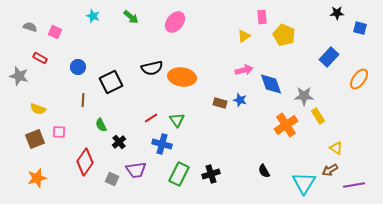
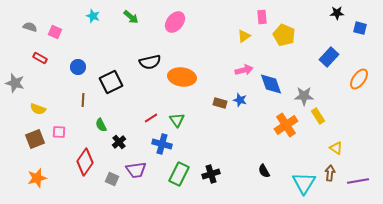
black semicircle at (152, 68): moved 2 px left, 6 px up
gray star at (19, 76): moved 4 px left, 7 px down
brown arrow at (330, 170): moved 3 px down; rotated 126 degrees clockwise
purple line at (354, 185): moved 4 px right, 4 px up
